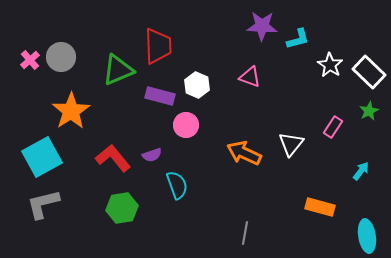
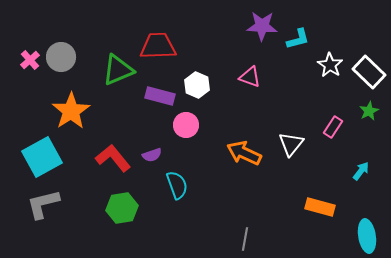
red trapezoid: rotated 90 degrees counterclockwise
gray line: moved 6 px down
